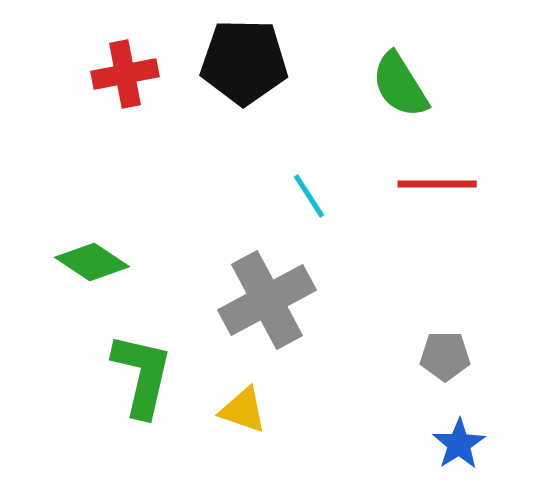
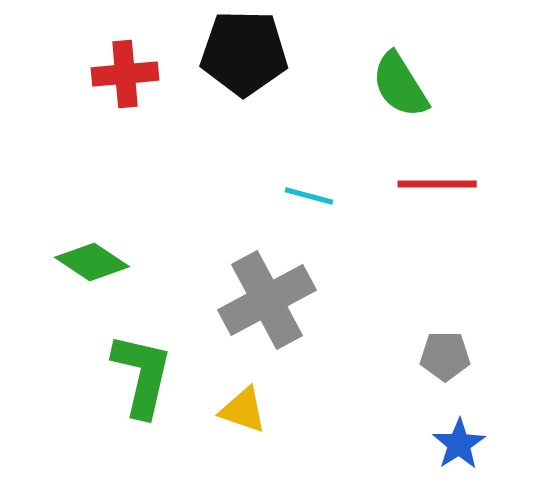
black pentagon: moved 9 px up
red cross: rotated 6 degrees clockwise
cyan line: rotated 42 degrees counterclockwise
